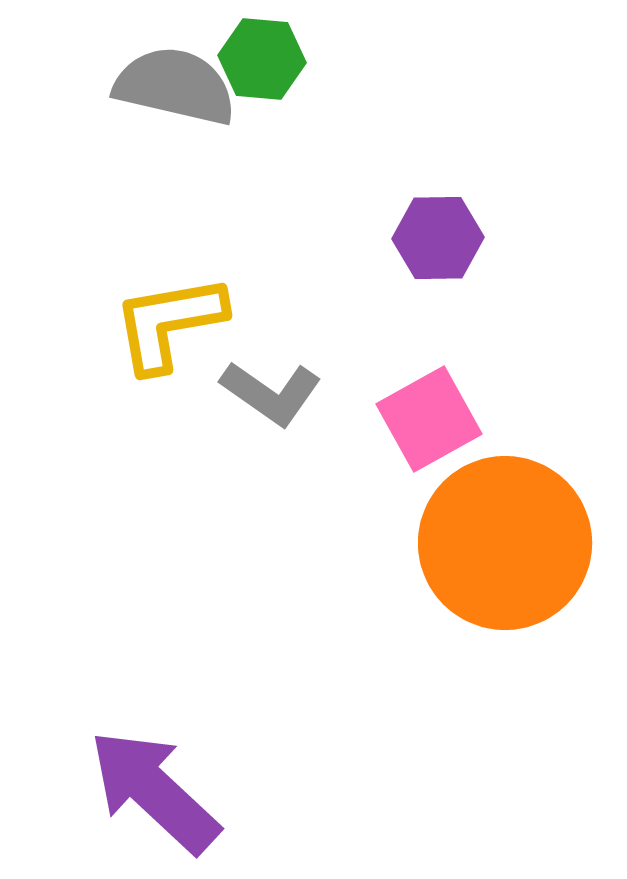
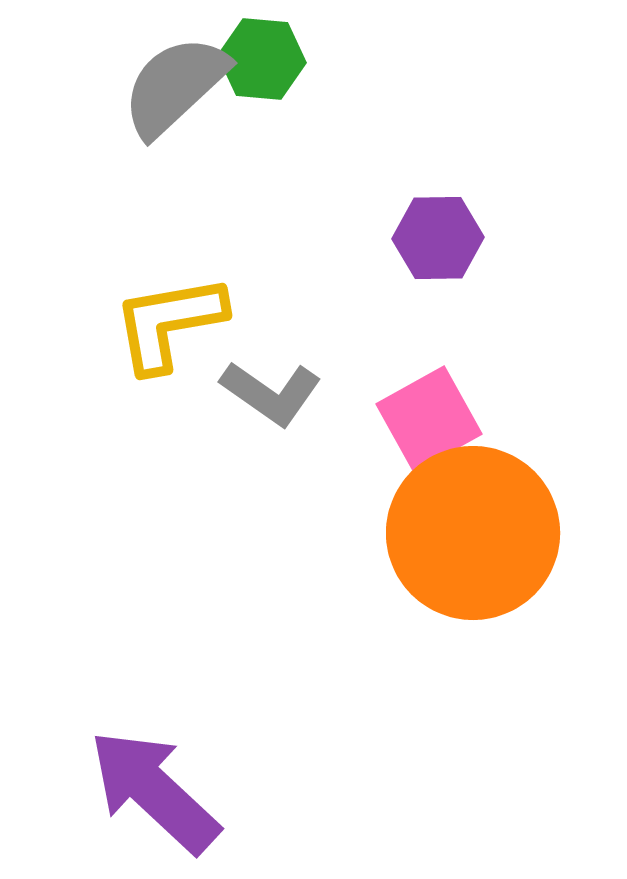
gray semicircle: rotated 56 degrees counterclockwise
orange circle: moved 32 px left, 10 px up
